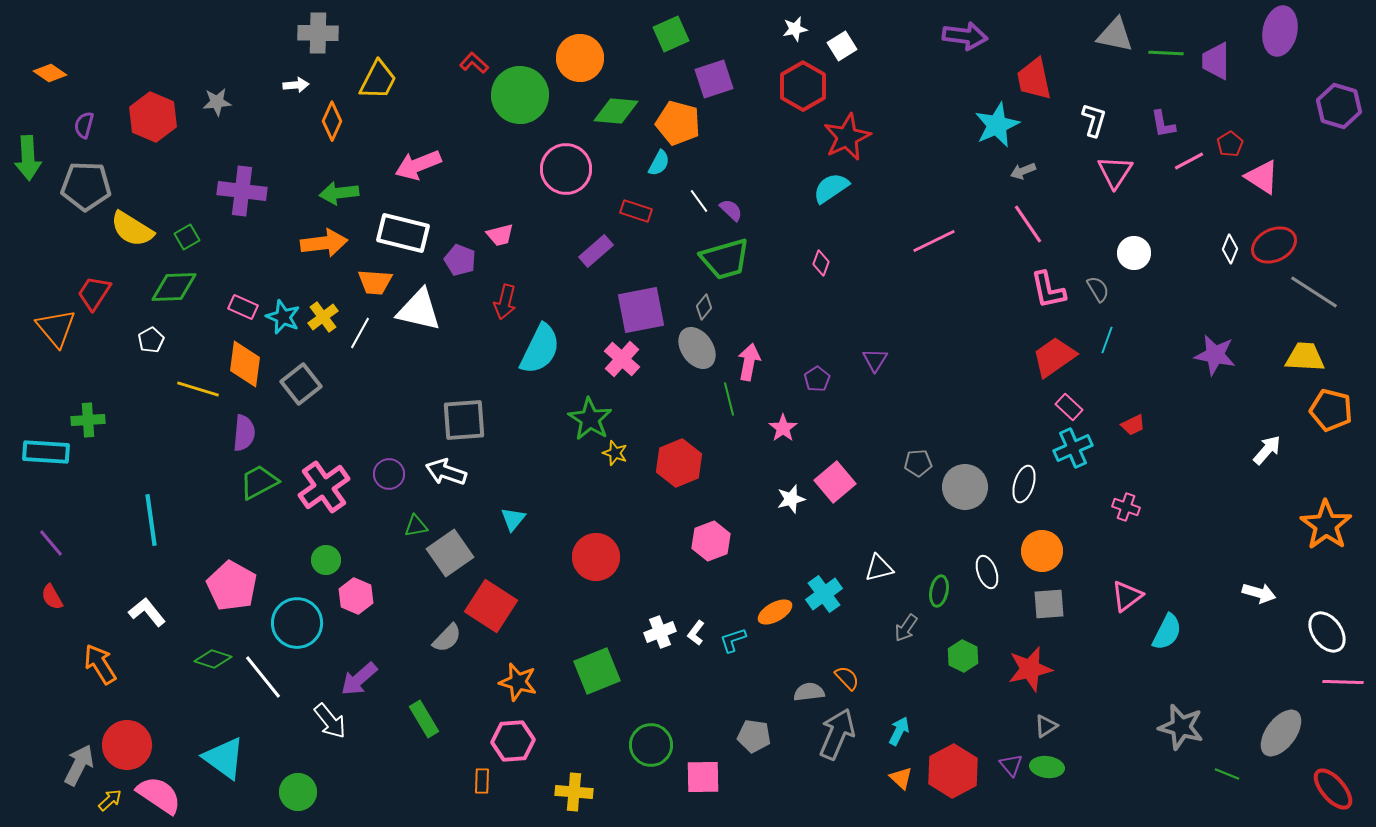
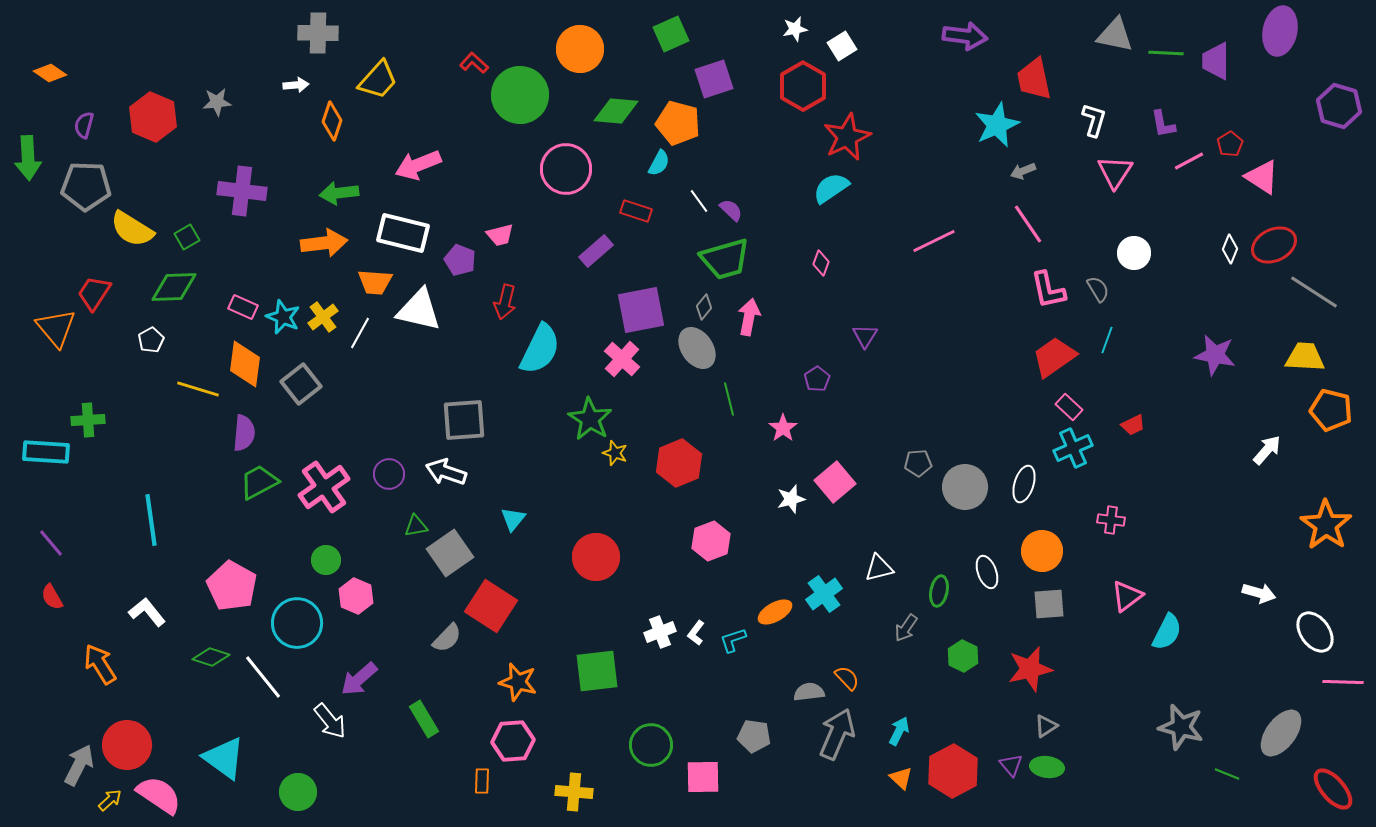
orange circle at (580, 58): moved 9 px up
yellow trapezoid at (378, 80): rotated 15 degrees clockwise
orange diamond at (332, 121): rotated 6 degrees counterclockwise
purple triangle at (875, 360): moved 10 px left, 24 px up
pink arrow at (749, 362): moved 45 px up
pink cross at (1126, 507): moved 15 px left, 13 px down; rotated 12 degrees counterclockwise
white ellipse at (1327, 632): moved 12 px left
green diamond at (213, 659): moved 2 px left, 2 px up
green square at (597, 671): rotated 15 degrees clockwise
